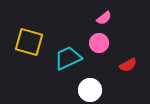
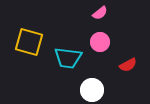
pink semicircle: moved 4 px left, 5 px up
pink circle: moved 1 px right, 1 px up
cyan trapezoid: rotated 148 degrees counterclockwise
white circle: moved 2 px right
